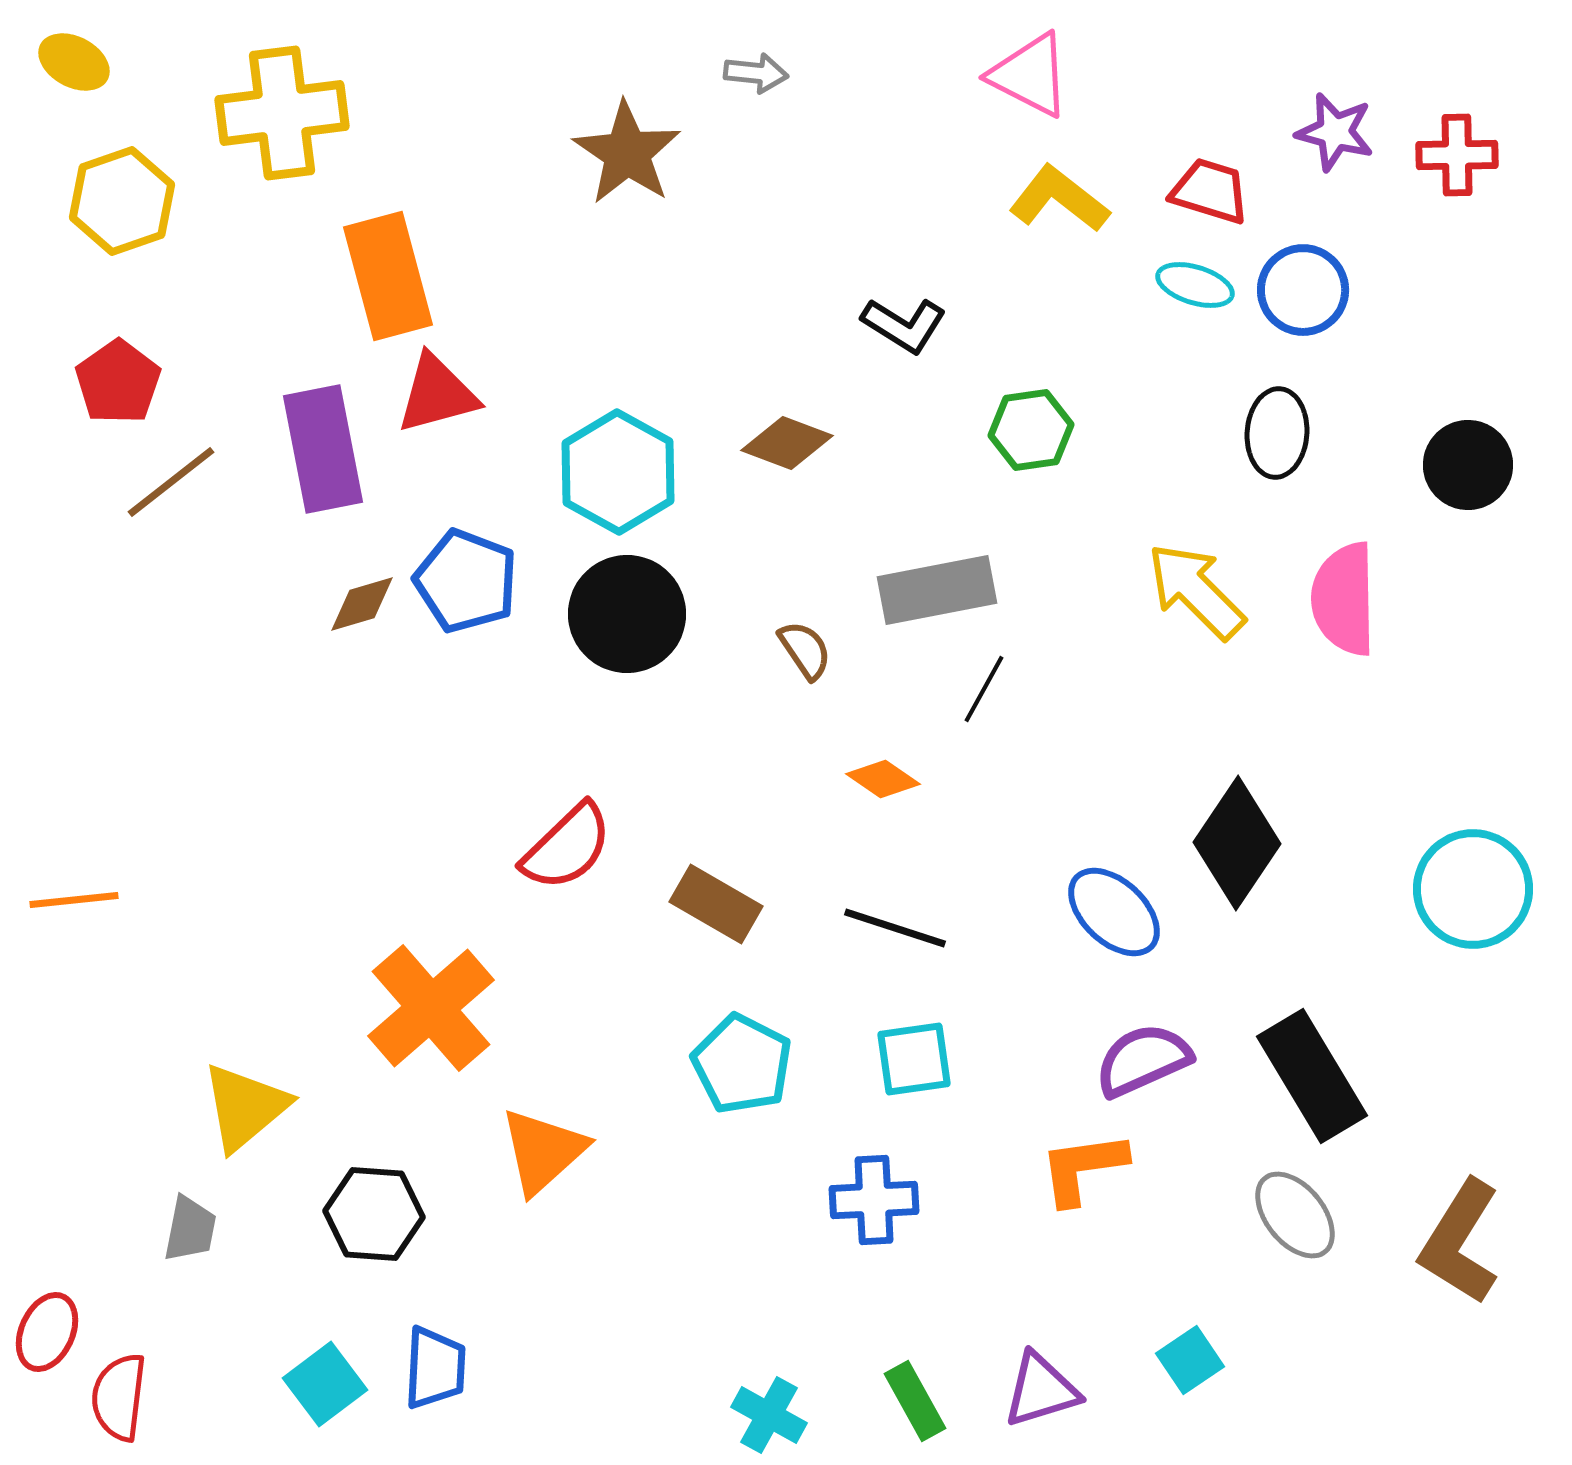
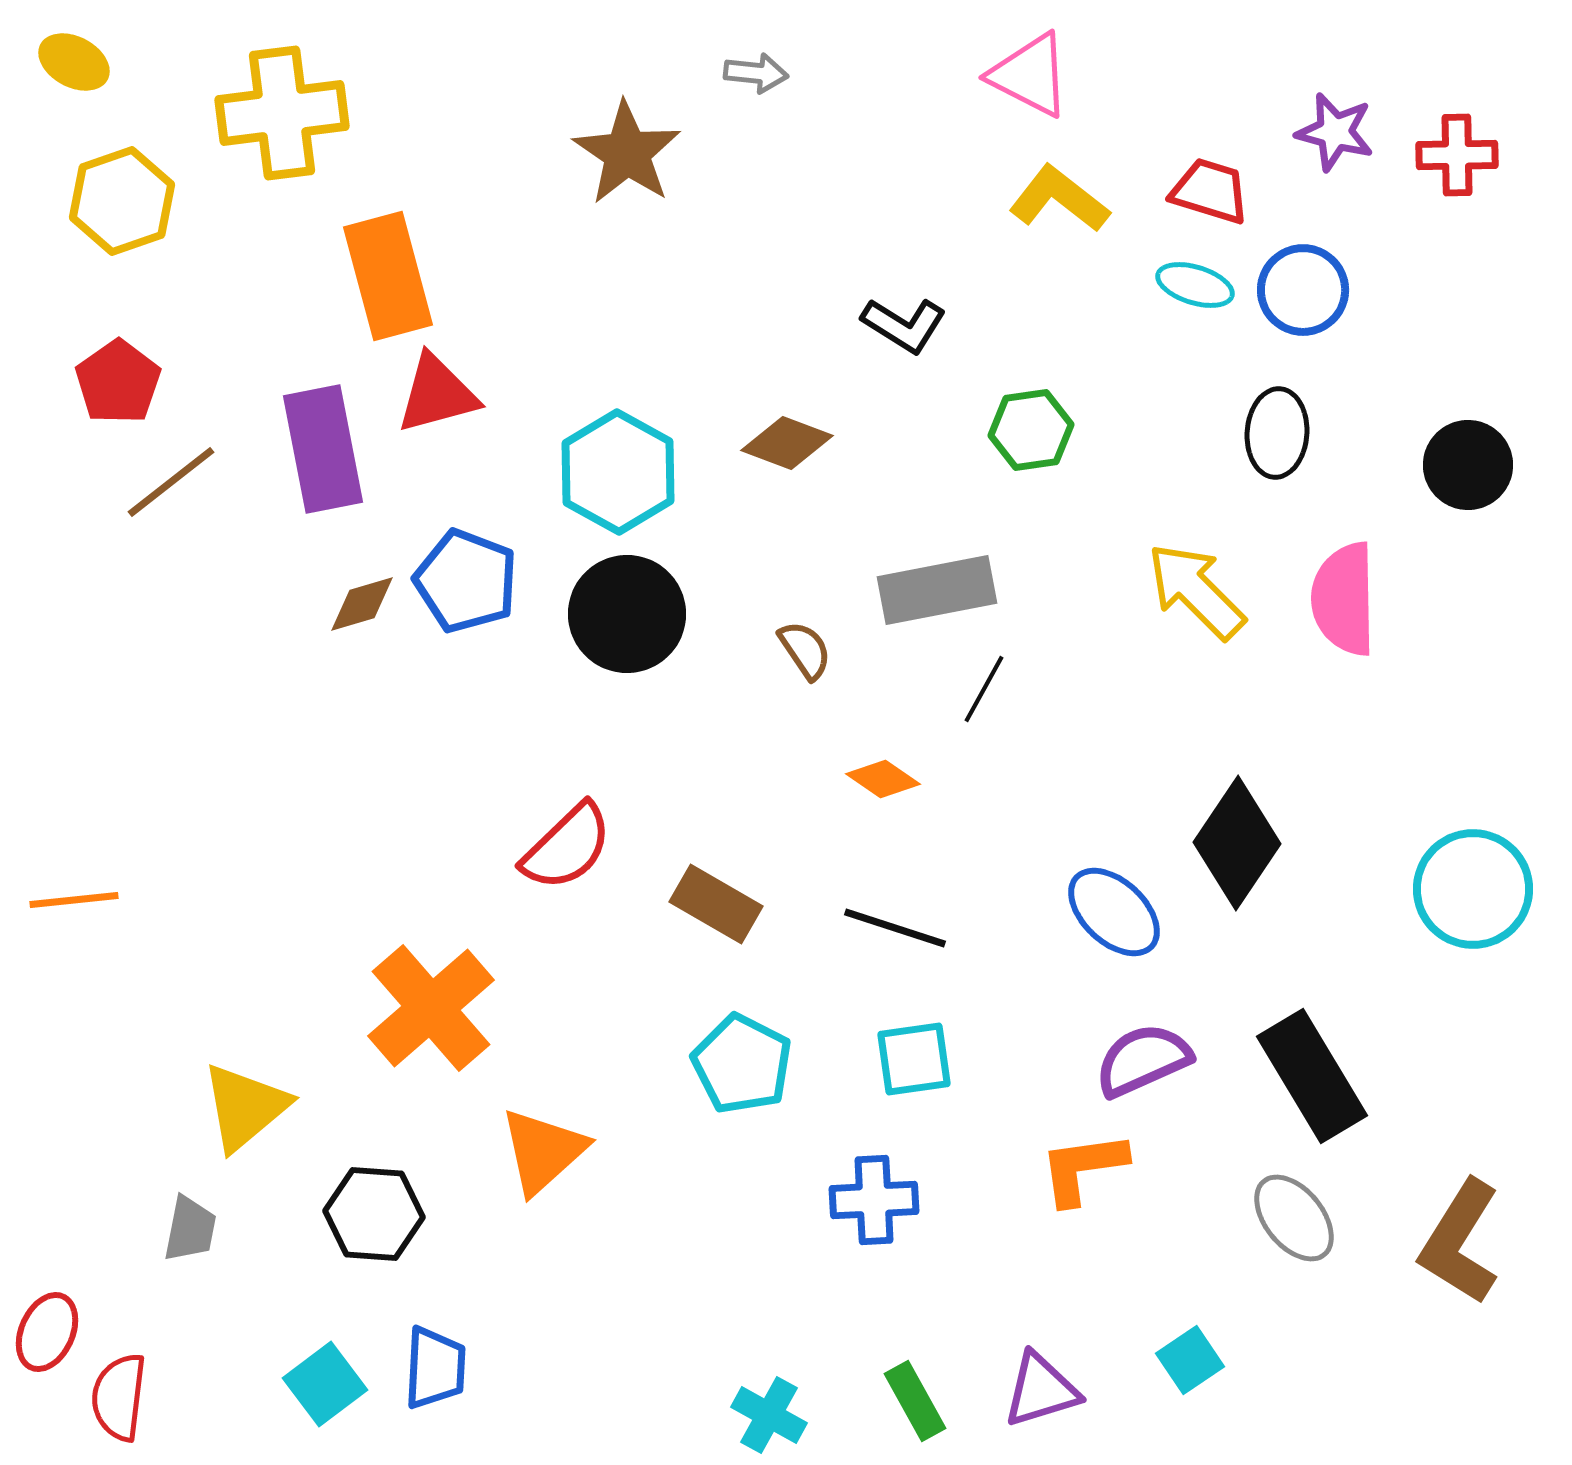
gray ellipse at (1295, 1215): moved 1 px left, 3 px down
